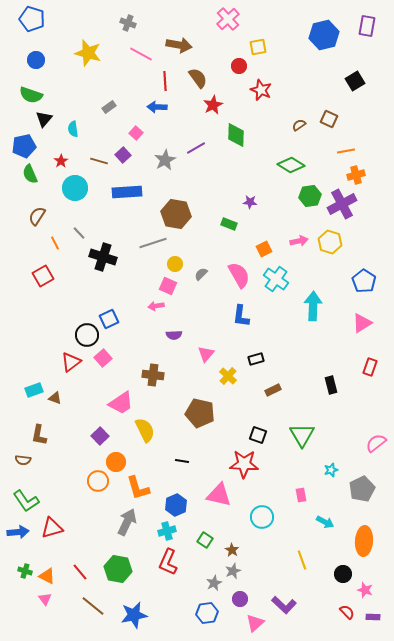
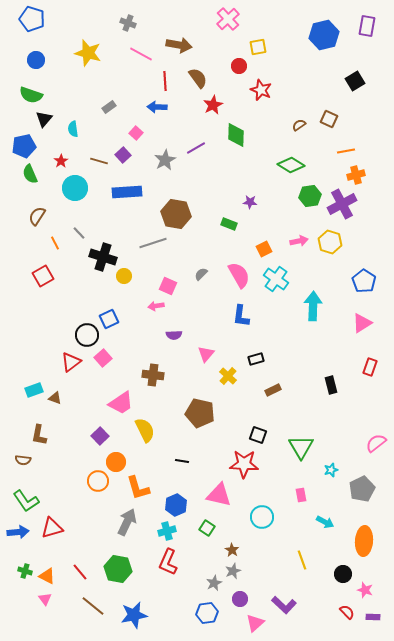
yellow circle at (175, 264): moved 51 px left, 12 px down
green triangle at (302, 435): moved 1 px left, 12 px down
green square at (205, 540): moved 2 px right, 12 px up
